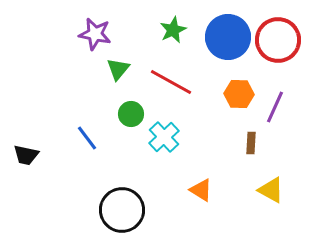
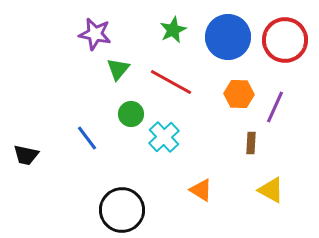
red circle: moved 7 px right
